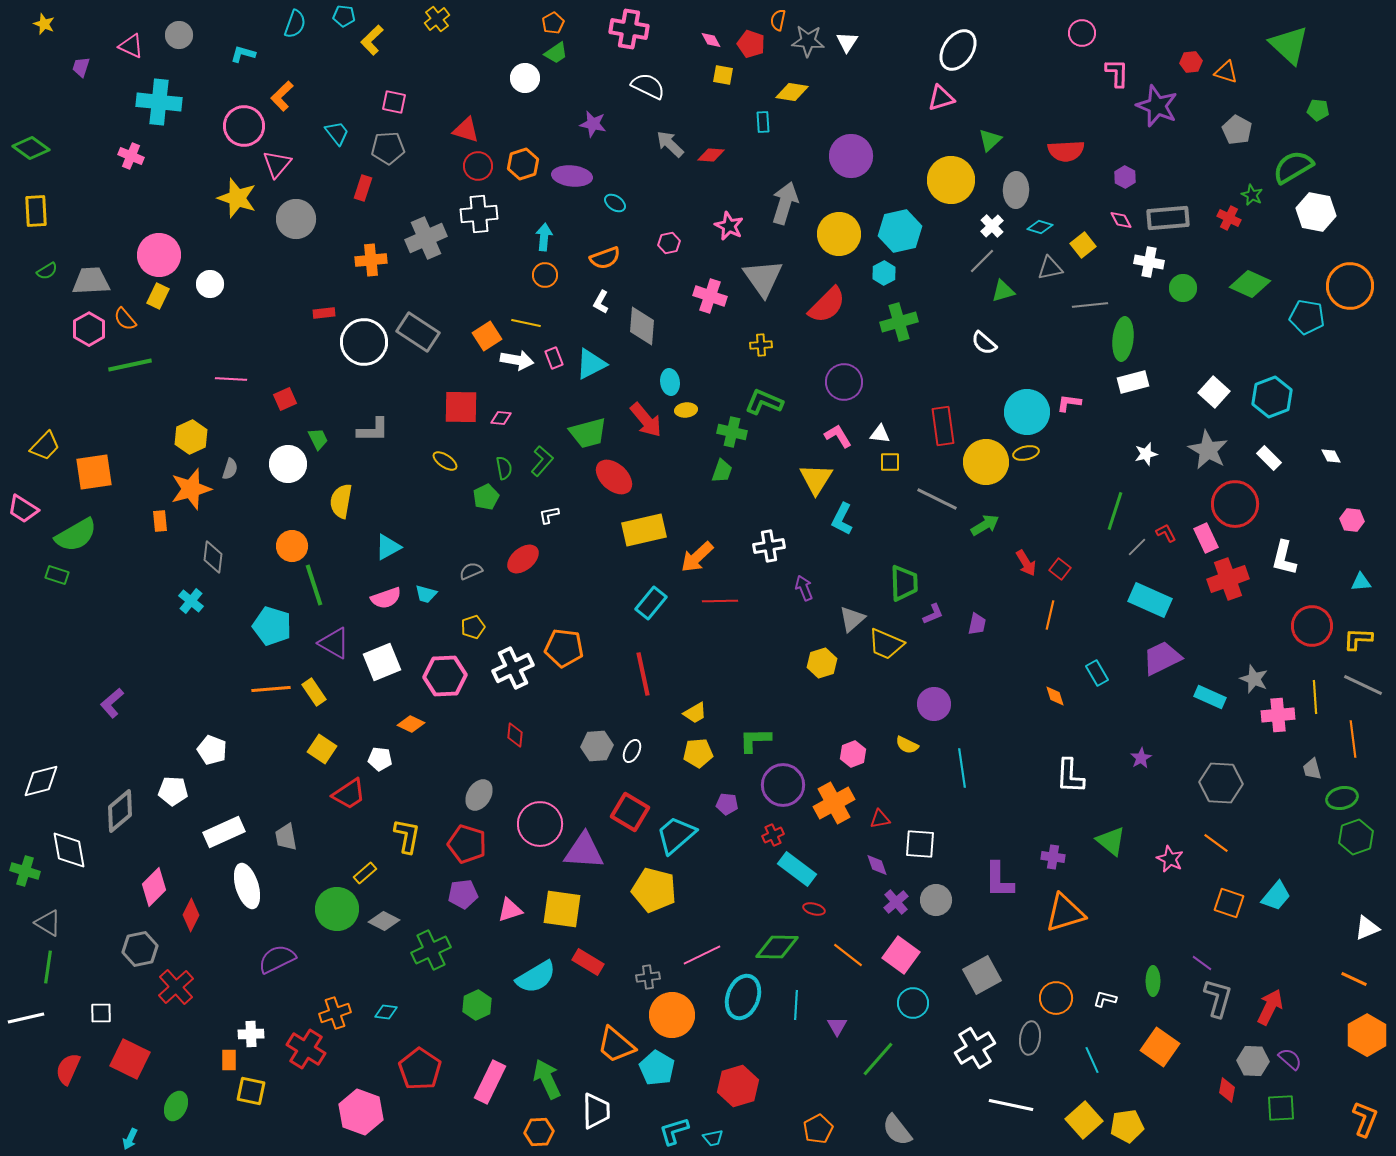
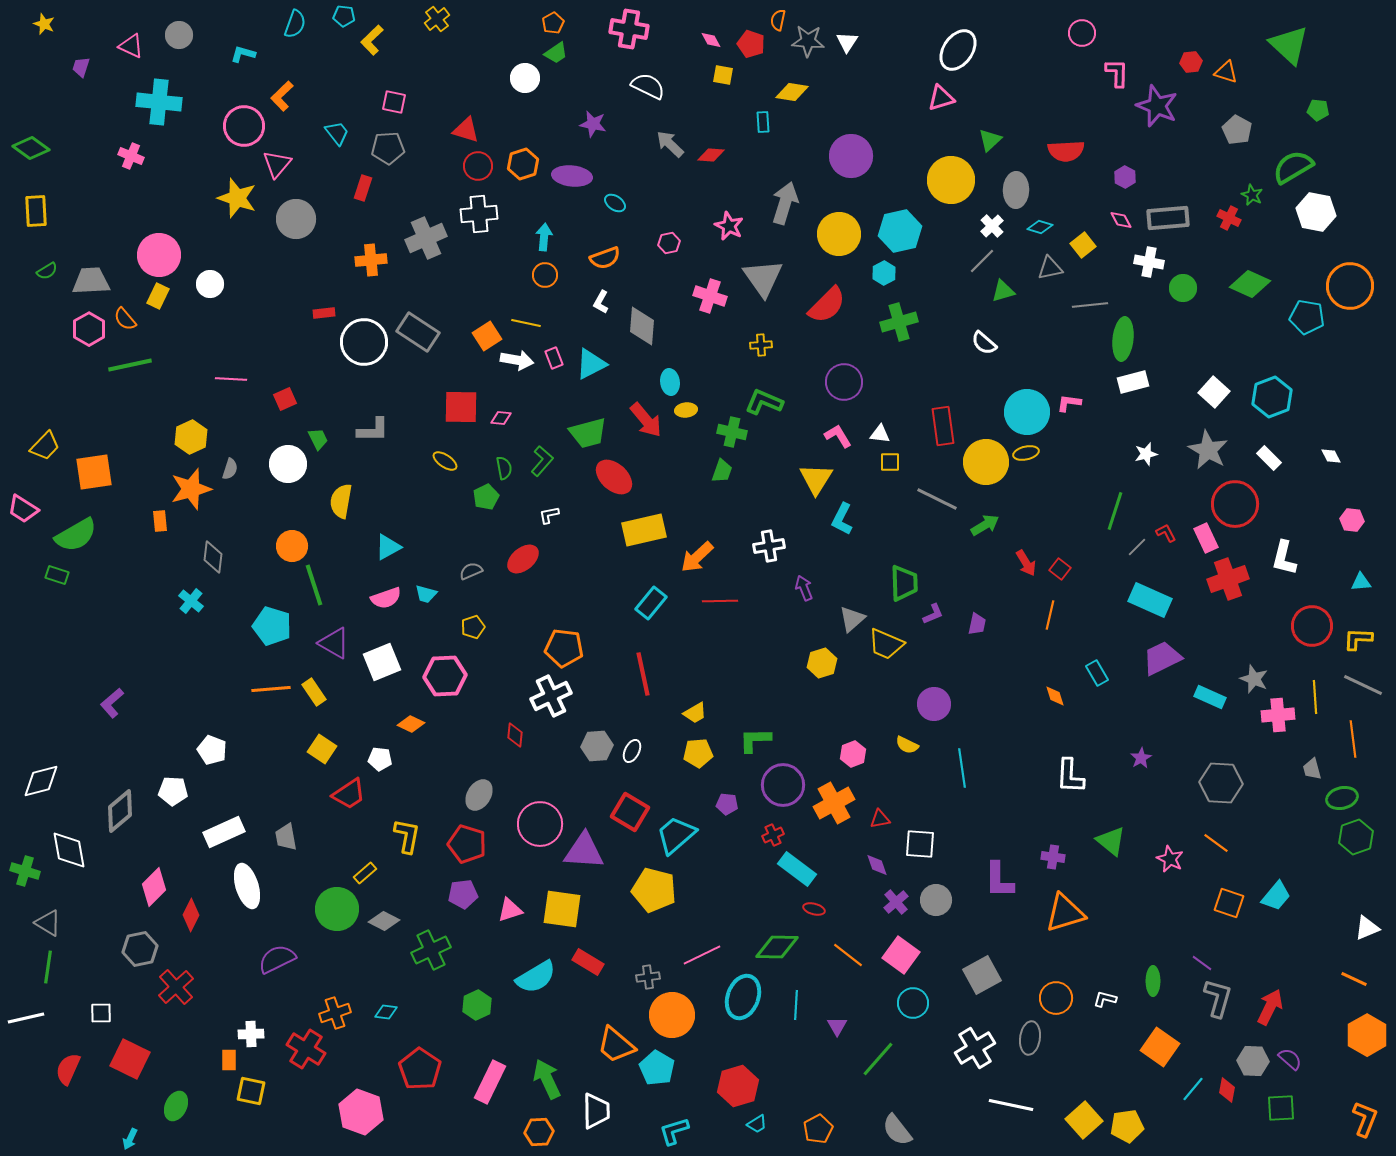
white cross at (513, 668): moved 38 px right, 28 px down
cyan line at (1092, 1060): moved 101 px right, 29 px down; rotated 64 degrees clockwise
cyan trapezoid at (713, 1138): moved 44 px right, 14 px up; rotated 20 degrees counterclockwise
